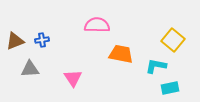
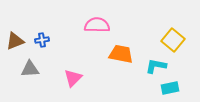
pink triangle: rotated 18 degrees clockwise
